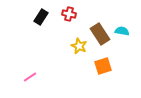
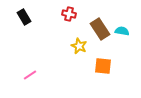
black rectangle: moved 17 px left; rotated 63 degrees counterclockwise
brown rectangle: moved 5 px up
orange square: rotated 24 degrees clockwise
pink line: moved 2 px up
